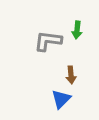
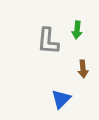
gray L-shape: rotated 92 degrees counterclockwise
brown arrow: moved 12 px right, 6 px up
